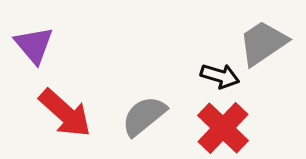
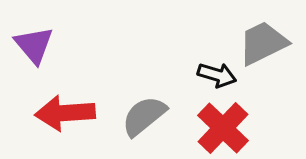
gray trapezoid: rotated 8 degrees clockwise
black arrow: moved 3 px left, 1 px up
red arrow: rotated 134 degrees clockwise
